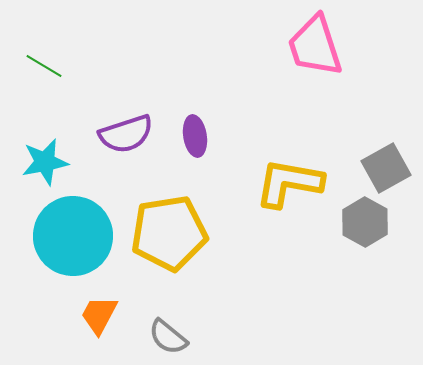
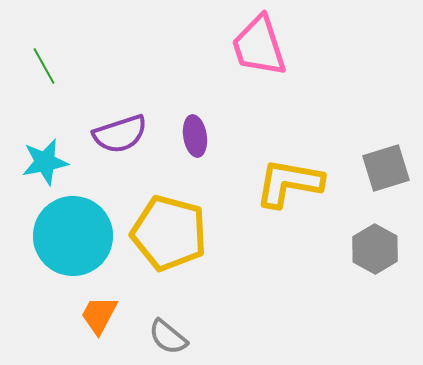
pink trapezoid: moved 56 px left
green line: rotated 30 degrees clockwise
purple semicircle: moved 6 px left
gray square: rotated 12 degrees clockwise
gray hexagon: moved 10 px right, 27 px down
yellow pentagon: rotated 24 degrees clockwise
